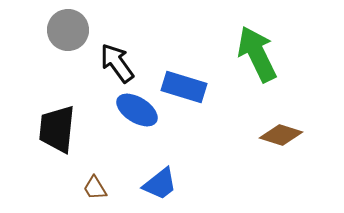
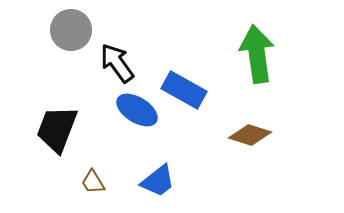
gray circle: moved 3 px right
green arrow: rotated 18 degrees clockwise
blue rectangle: moved 3 px down; rotated 12 degrees clockwise
black trapezoid: rotated 15 degrees clockwise
brown diamond: moved 31 px left
blue trapezoid: moved 2 px left, 3 px up
brown trapezoid: moved 2 px left, 6 px up
